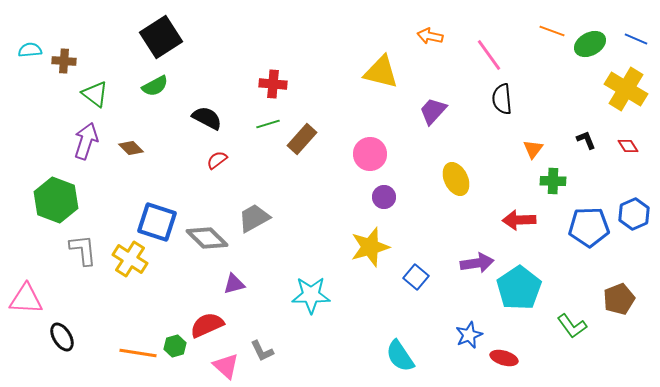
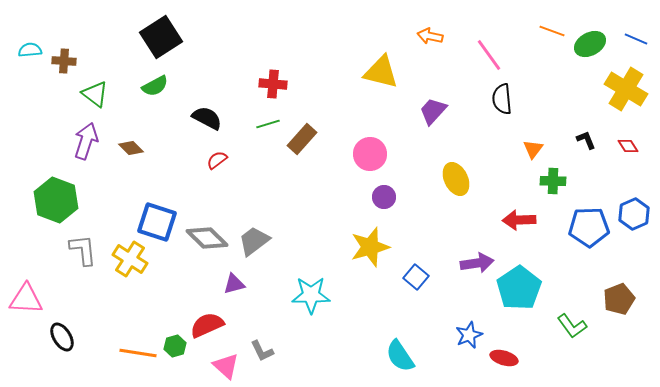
gray trapezoid at (254, 218): moved 23 px down; rotated 8 degrees counterclockwise
